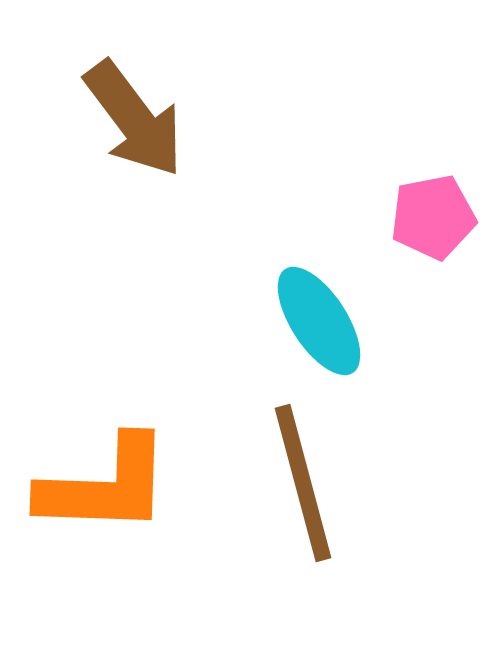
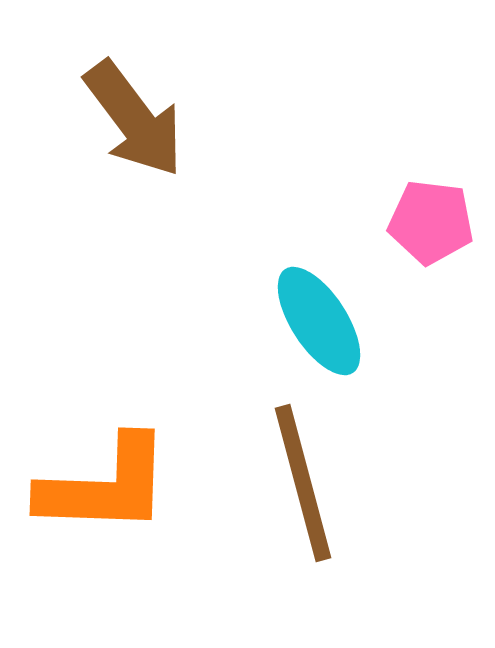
pink pentagon: moved 2 px left, 5 px down; rotated 18 degrees clockwise
